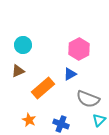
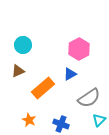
gray semicircle: moved 1 px right, 1 px up; rotated 55 degrees counterclockwise
